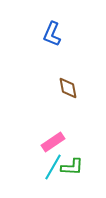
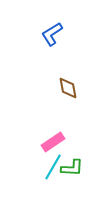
blue L-shape: rotated 35 degrees clockwise
green L-shape: moved 1 px down
